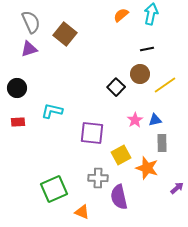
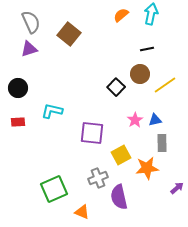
brown square: moved 4 px right
black circle: moved 1 px right
orange star: rotated 25 degrees counterclockwise
gray cross: rotated 24 degrees counterclockwise
